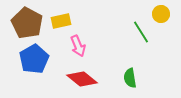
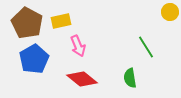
yellow circle: moved 9 px right, 2 px up
green line: moved 5 px right, 15 px down
